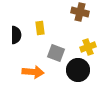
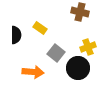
yellow rectangle: rotated 48 degrees counterclockwise
gray square: rotated 18 degrees clockwise
black circle: moved 2 px up
